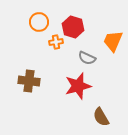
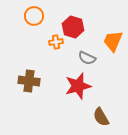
orange circle: moved 5 px left, 6 px up
